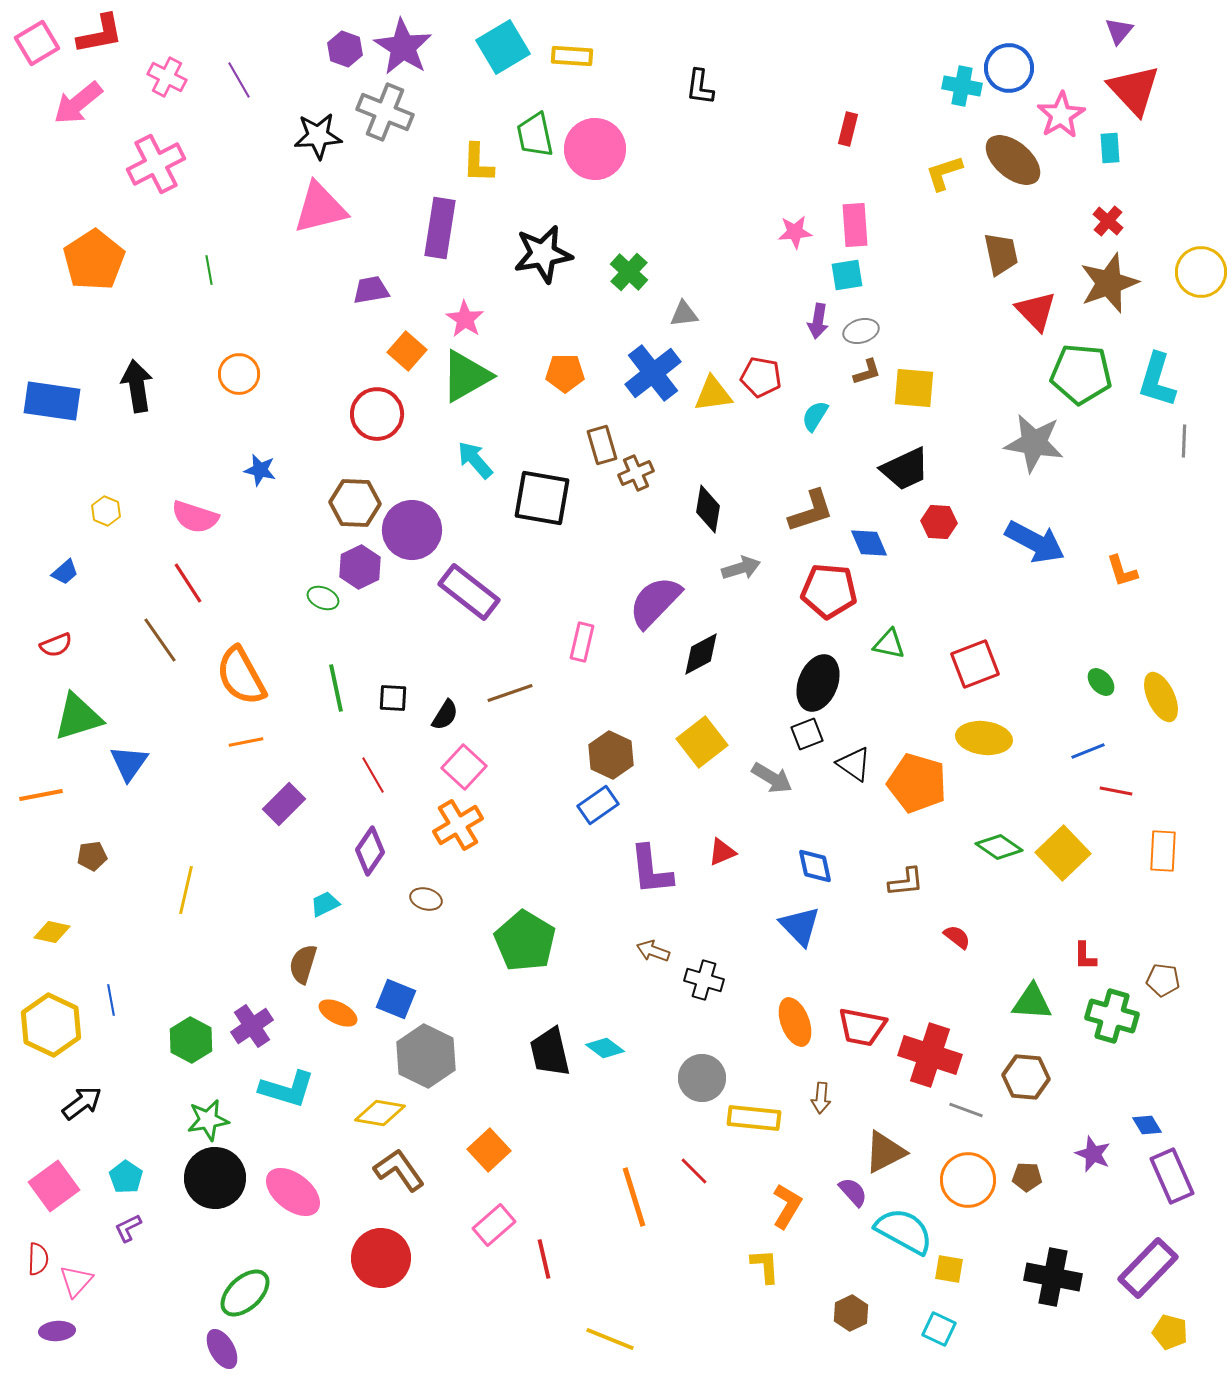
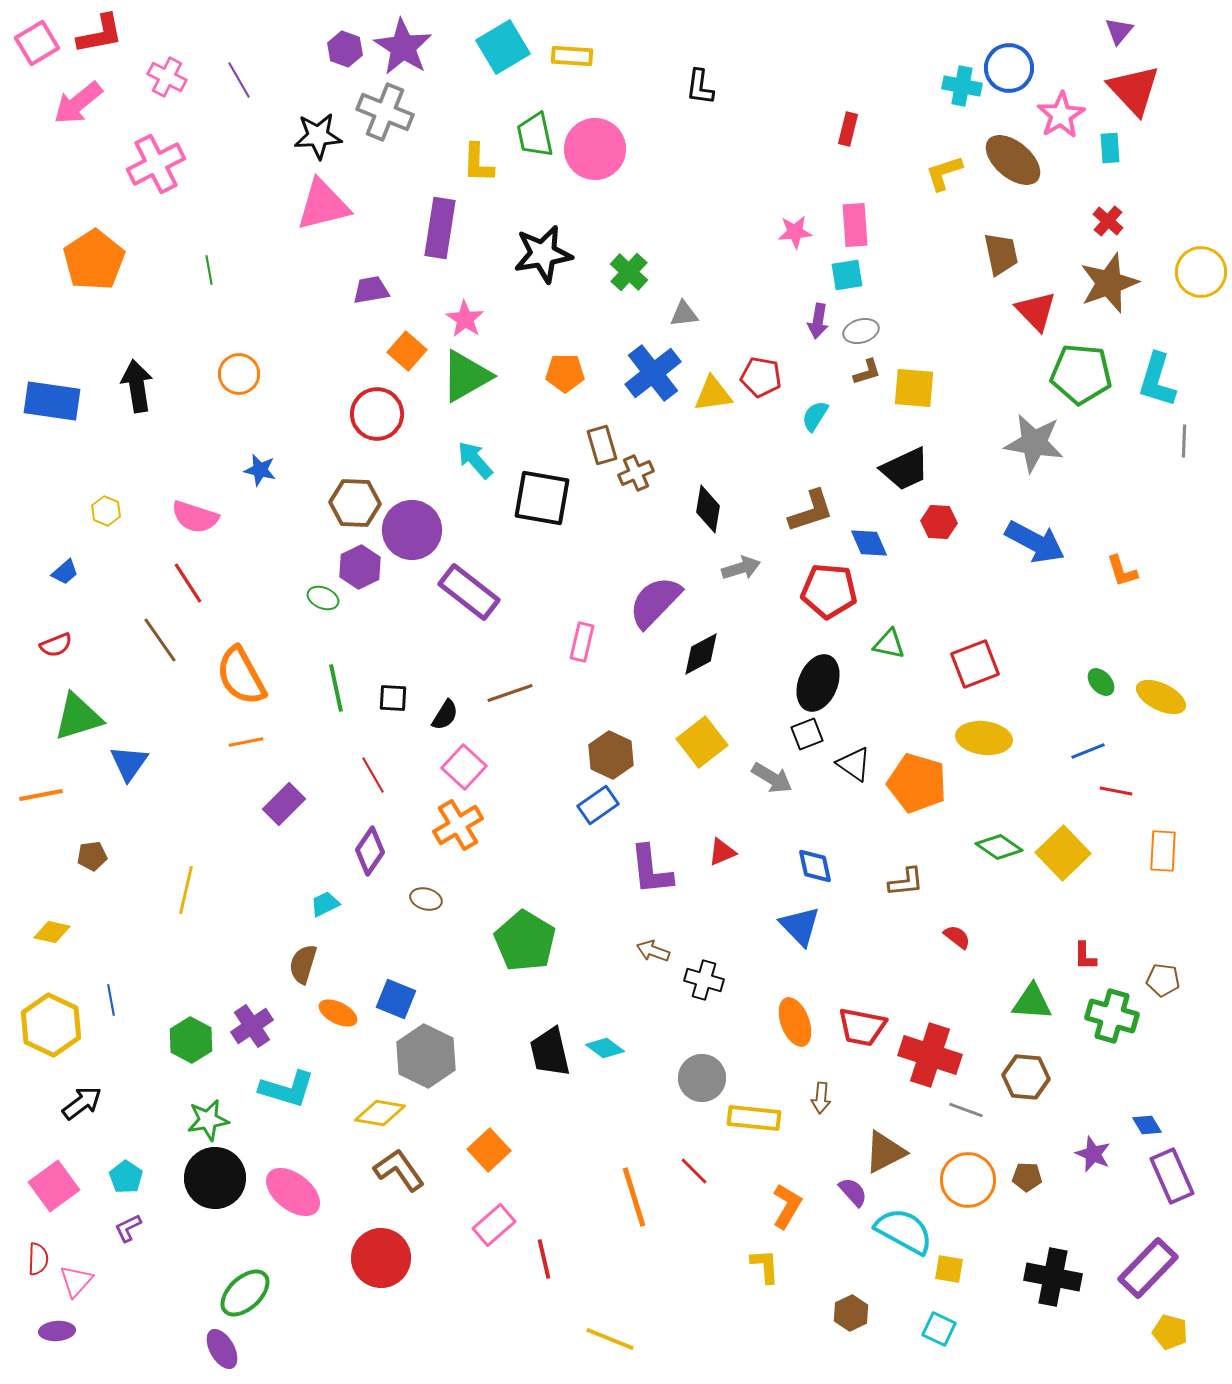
pink triangle at (320, 208): moved 3 px right, 3 px up
yellow ellipse at (1161, 697): rotated 39 degrees counterclockwise
